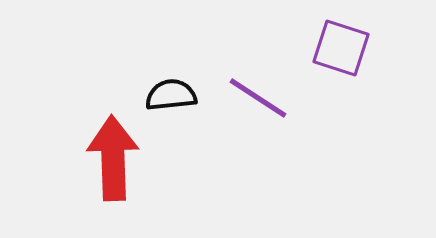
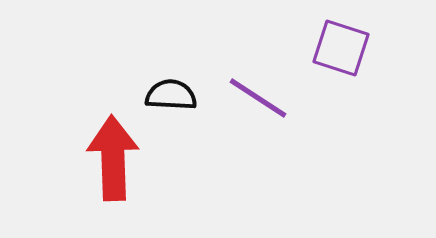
black semicircle: rotated 9 degrees clockwise
